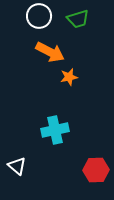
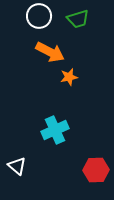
cyan cross: rotated 12 degrees counterclockwise
